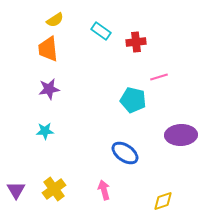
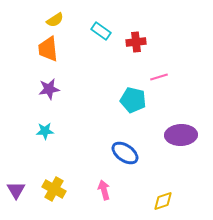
yellow cross: rotated 25 degrees counterclockwise
